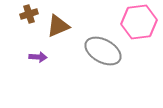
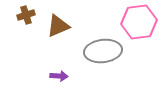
brown cross: moved 3 px left, 1 px down
gray ellipse: rotated 36 degrees counterclockwise
purple arrow: moved 21 px right, 19 px down
